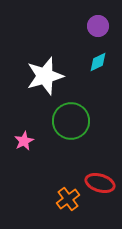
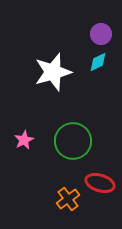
purple circle: moved 3 px right, 8 px down
white star: moved 8 px right, 4 px up
green circle: moved 2 px right, 20 px down
pink star: moved 1 px up
